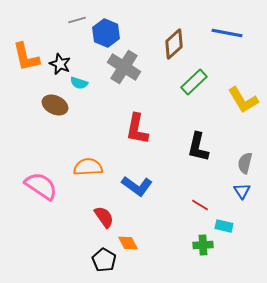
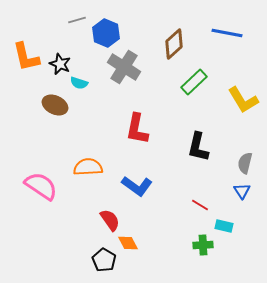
red semicircle: moved 6 px right, 3 px down
